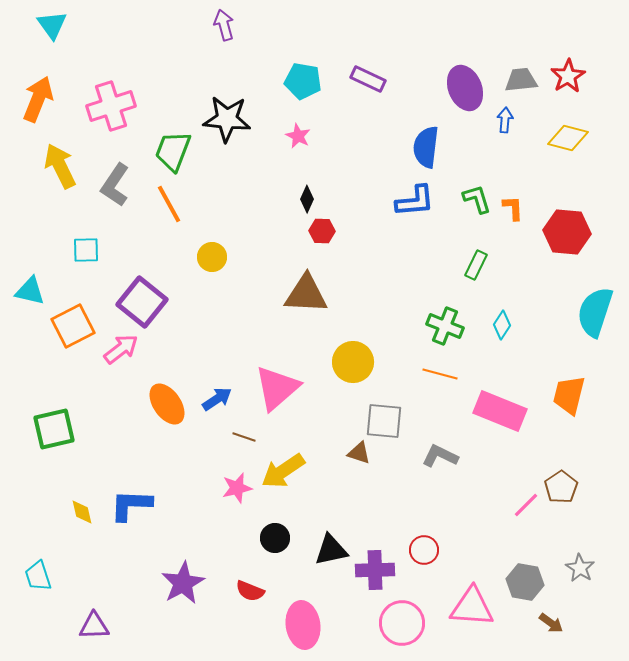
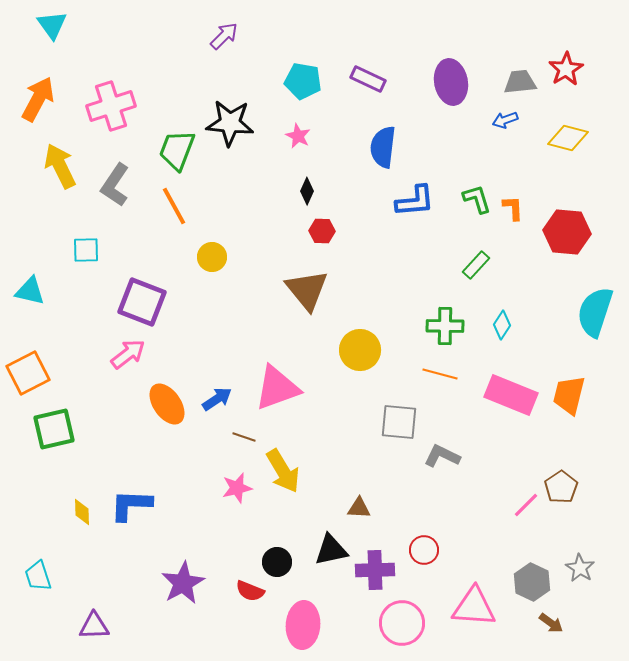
purple arrow at (224, 25): moved 11 px down; rotated 60 degrees clockwise
red star at (568, 76): moved 2 px left, 7 px up
gray trapezoid at (521, 80): moved 1 px left, 2 px down
purple ellipse at (465, 88): moved 14 px left, 6 px up; rotated 12 degrees clockwise
orange arrow at (38, 99): rotated 6 degrees clockwise
black star at (227, 119): moved 3 px right, 4 px down
blue arrow at (505, 120): rotated 115 degrees counterclockwise
blue semicircle at (426, 147): moved 43 px left
green trapezoid at (173, 151): moved 4 px right, 1 px up
black diamond at (307, 199): moved 8 px up
orange line at (169, 204): moved 5 px right, 2 px down
green rectangle at (476, 265): rotated 16 degrees clockwise
brown triangle at (306, 294): moved 1 px right, 4 px up; rotated 48 degrees clockwise
purple square at (142, 302): rotated 18 degrees counterclockwise
orange square at (73, 326): moved 45 px left, 47 px down
green cross at (445, 326): rotated 21 degrees counterclockwise
pink arrow at (121, 349): moved 7 px right, 5 px down
yellow circle at (353, 362): moved 7 px right, 12 px up
pink triangle at (277, 388): rotated 21 degrees clockwise
pink rectangle at (500, 411): moved 11 px right, 16 px up
gray square at (384, 421): moved 15 px right, 1 px down
brown triangle at (359, 453): moved 55 px down; rotated 15 degrees counterclockwise
gray L-shape at (440, 456): moved 2 px right
yellow arrow at (283, 471): rotated 87 degrees counterclockwise
yellow diamond at (82, 512): rotated 12 degrees clockwise
black circle at (275, 538): moved 2 px right, 24 px down
gray hexagon at (525, 582): moved 7 px right; rotated 15 degrees clockwise
pink triangle at (472, 607): moved 2 px right
pink ellipse at (303, 625): rotated 12 degrees clockwise
